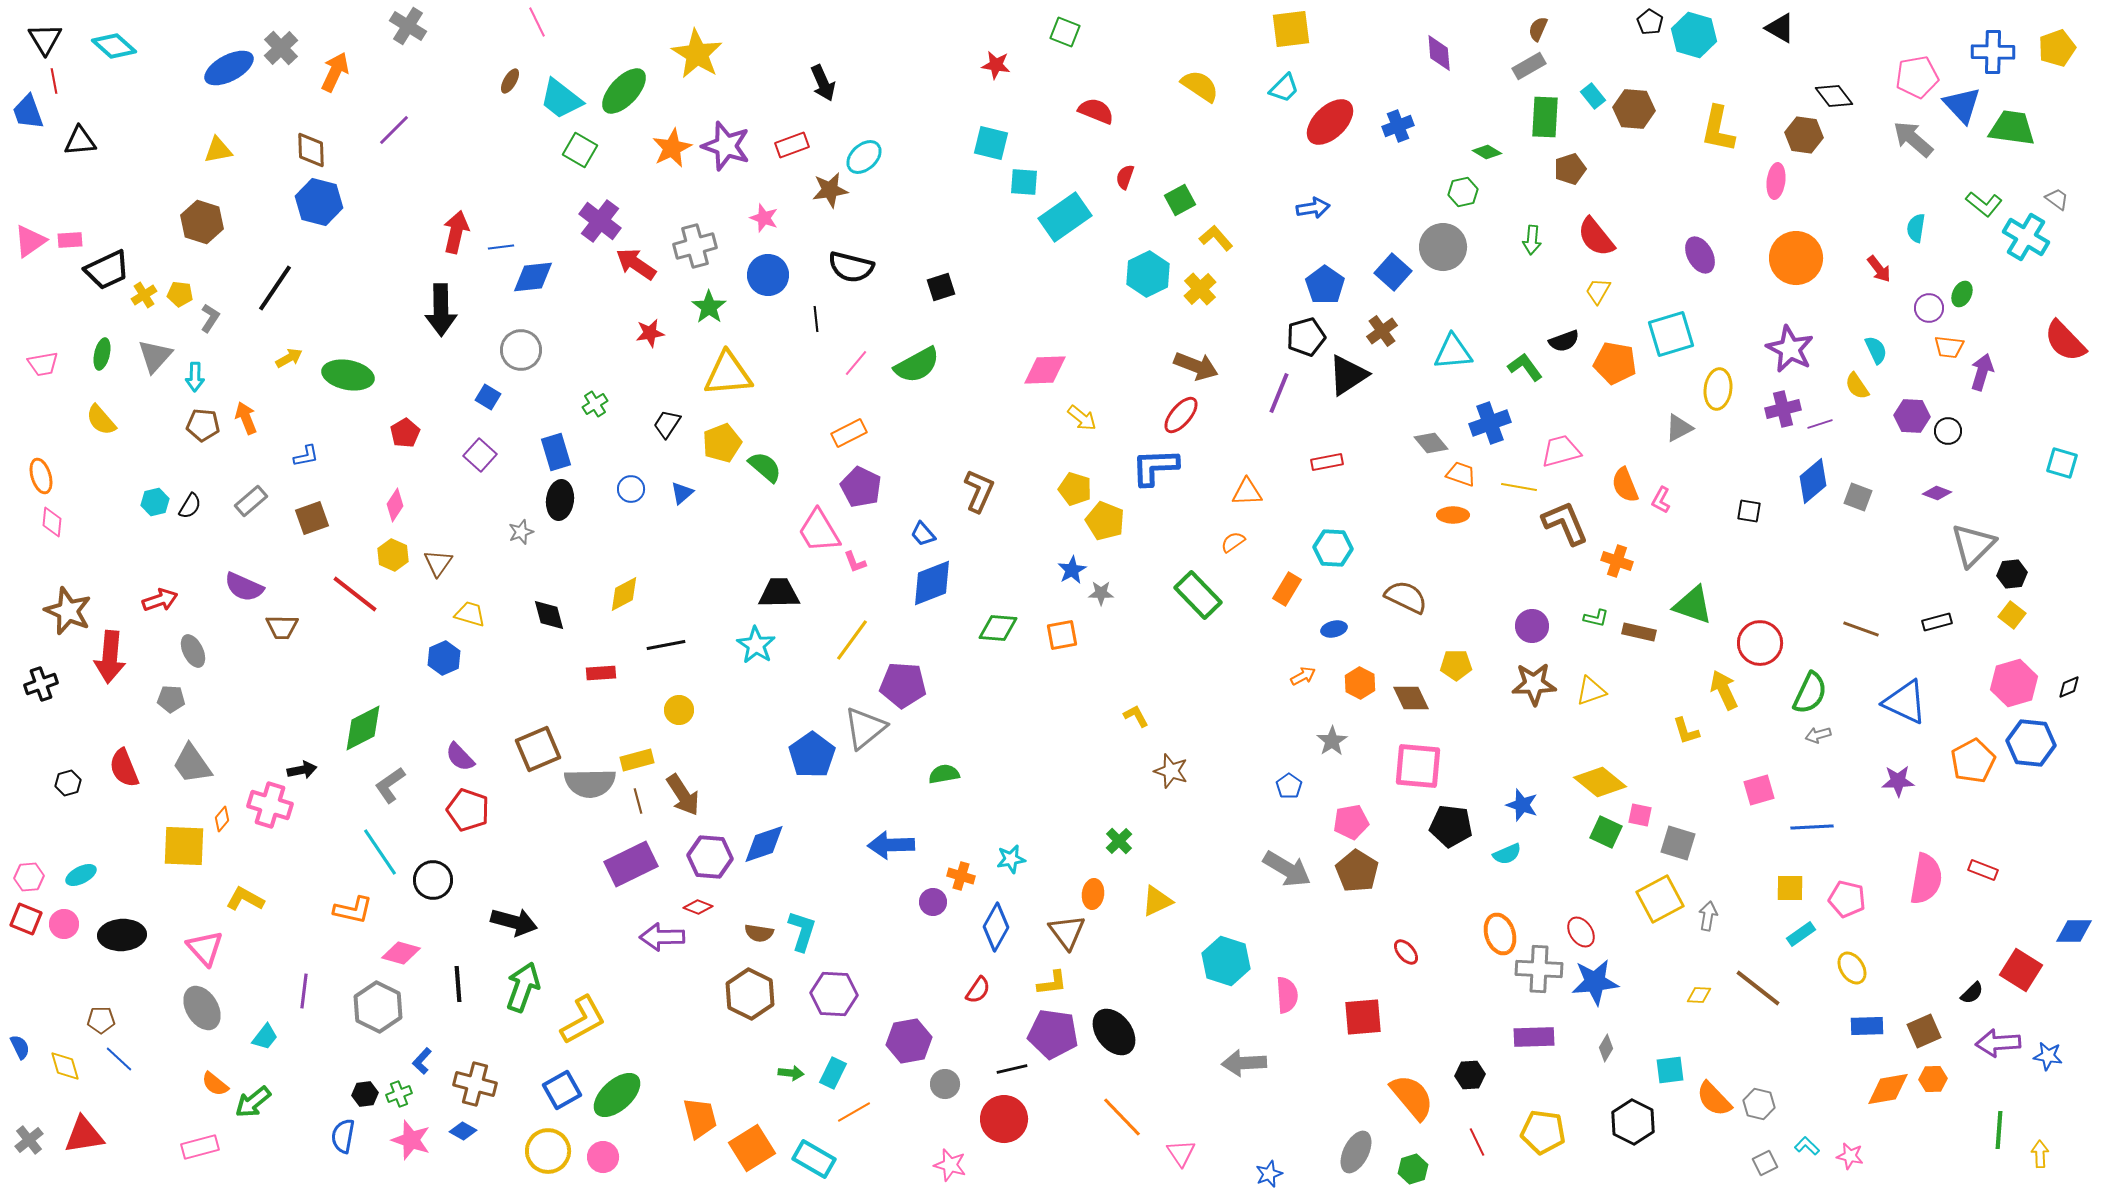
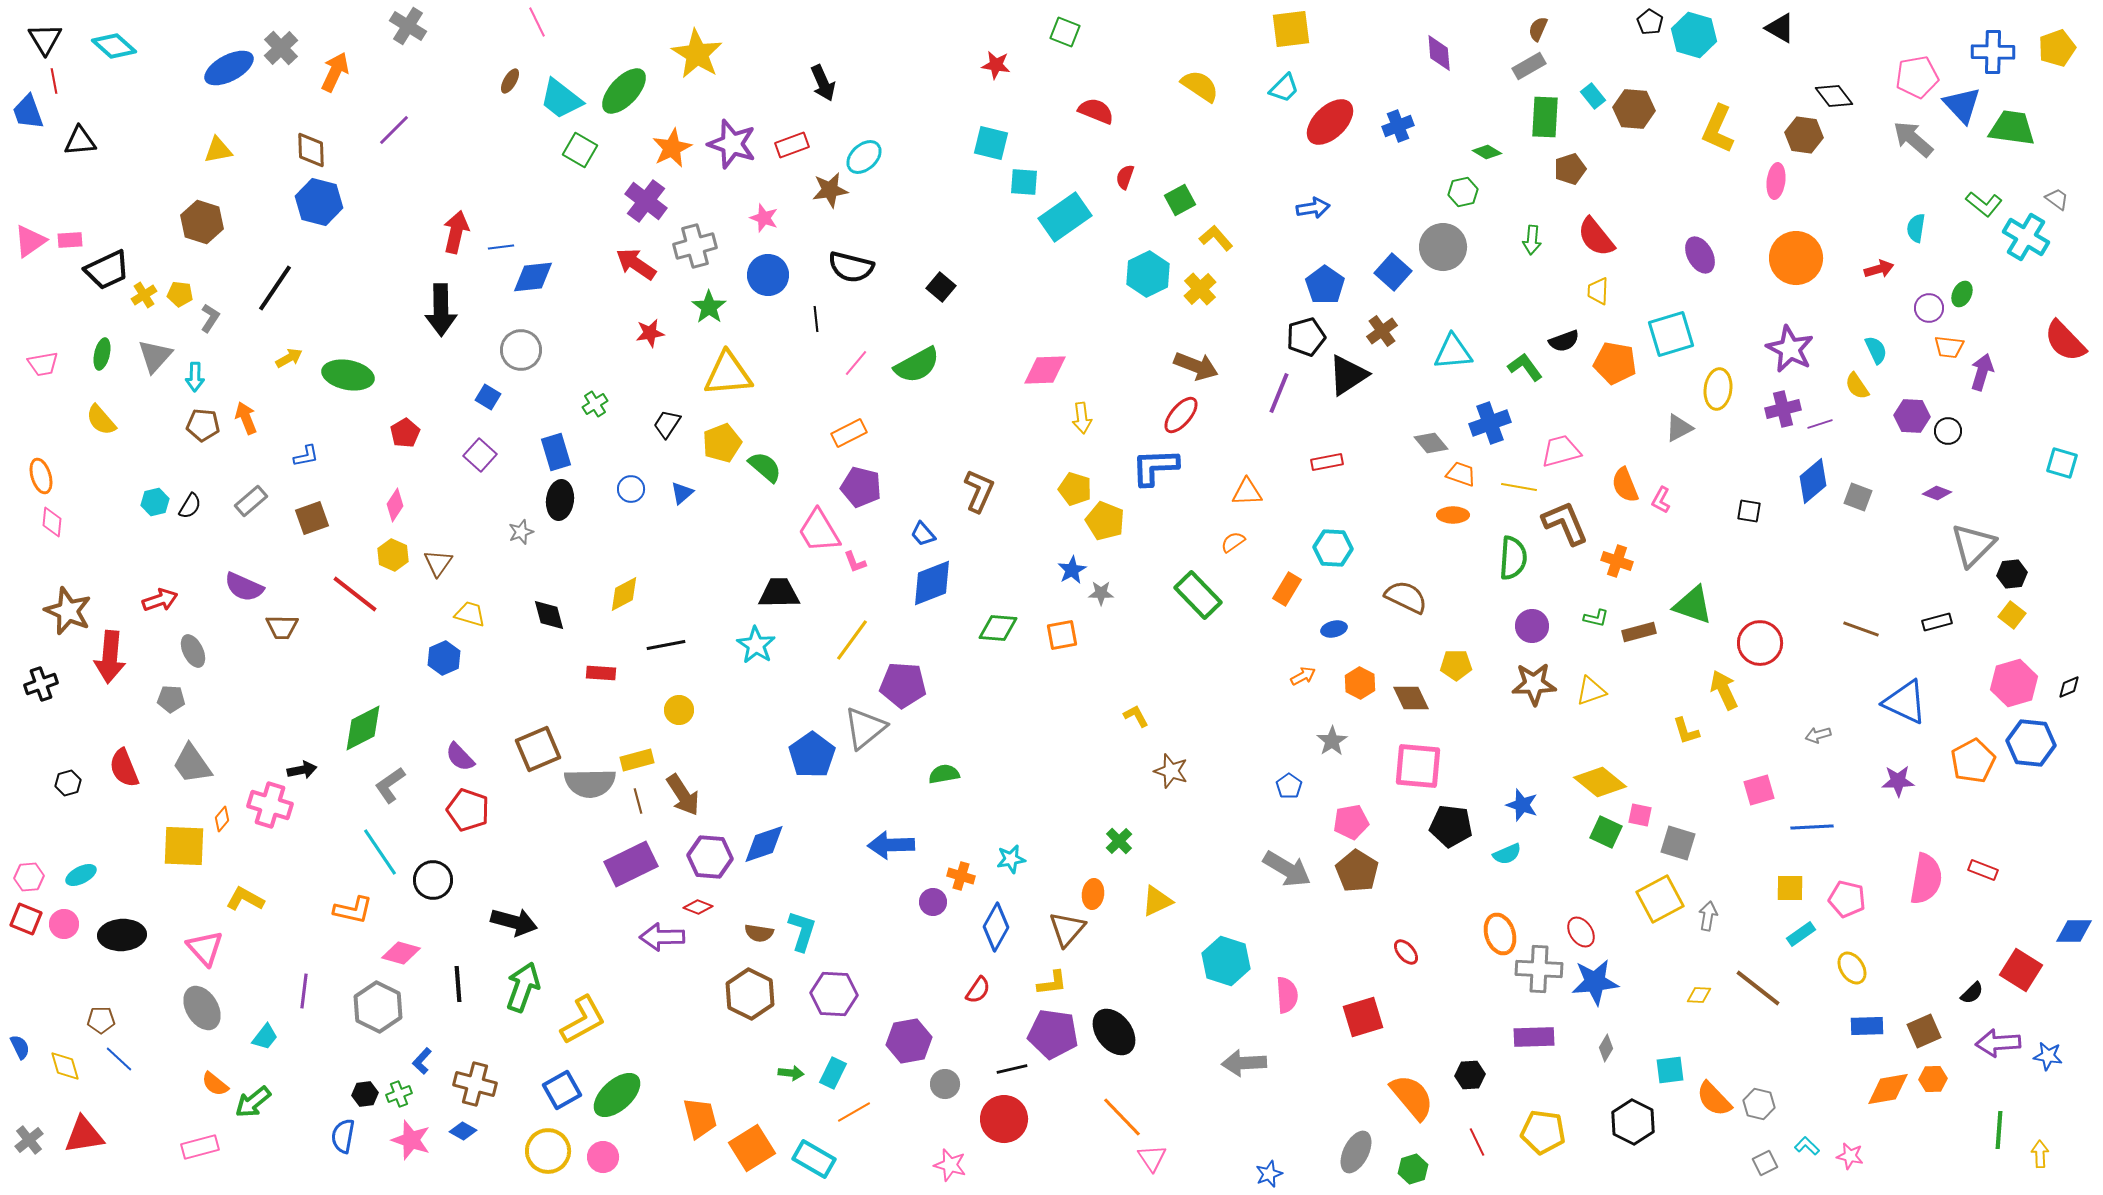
yellow L-shape at (1718, 129): rotated 12 degrees clockwise
purple star at (726, 146): moved 6 px right, 2 px up
purple cross at (600, 221): moved 46 px right, 20 px up
red arrow at (1879, 269): rotated 68 degrees counterclockwise
black square at (941, 287): rotated 32 degrees counterclockwise
yellow trapezoid at (1598, 291): rotated 28 degrees counterclockwise
yellow arrow at (1082, 418): rotated 44 degrees clockwise
purple pentagon at (861, 487): rotated 12 degrees counterclockwise
brown rectangle at (1639, 632): rotated 28 degrees counterclockwise
red rectangle at (601, 673): rotated 8 degrees clockwise
green semicircle at (1810, 693): moved 297 px left, 135 px up; rotated 21 degrees counterclockwise
brown triangle at (1067, 932): moved 3 px up; rotated 18 degrees clockwise
red square at (1363, 1017): rotated 12 degrees counterclockwise
pink triangle at (1181, 1153): moved 29 px left, 5 px down
